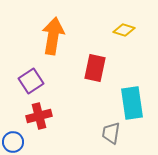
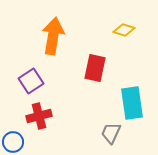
gray trapezoid: rotated 15 degrees clockwise
